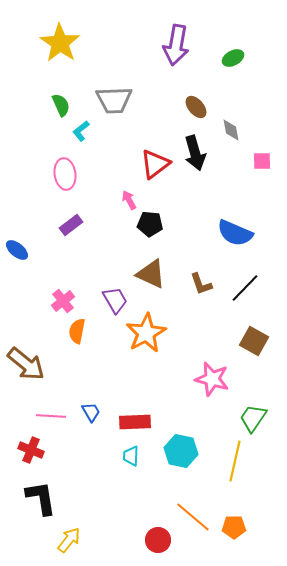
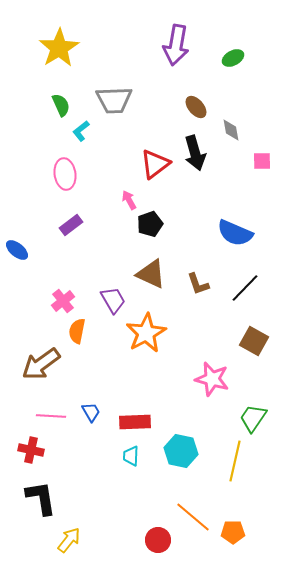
yellow star: moved 1 px left, 5 px down; rotated 6 degrees clockwise
black pentagon: rotated 25 degrees counterclockwise
brown L-shape: moved 3 px left
purple trapezoid: moved 2 px left
brown arrow: moved 15 px right; rotated 105 degrees clockwise
red cross: rotated 10 degrees counterclockwise
orange pentagon: moved 1 px left, 5 px down
